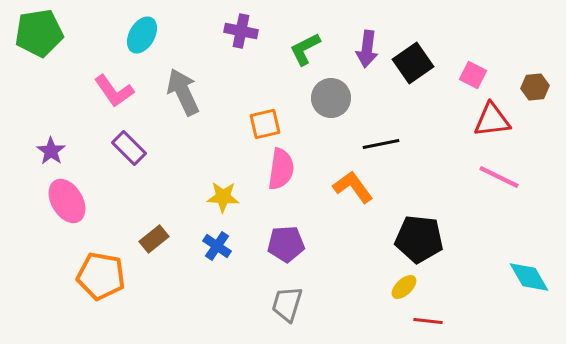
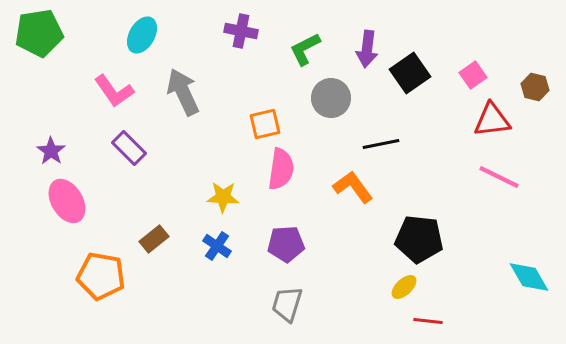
black square: moved 3 px left, 10 px down
pink square: rotated 28 degrees clockwise
brown hexagon: rotated 20 degrees clockwise
